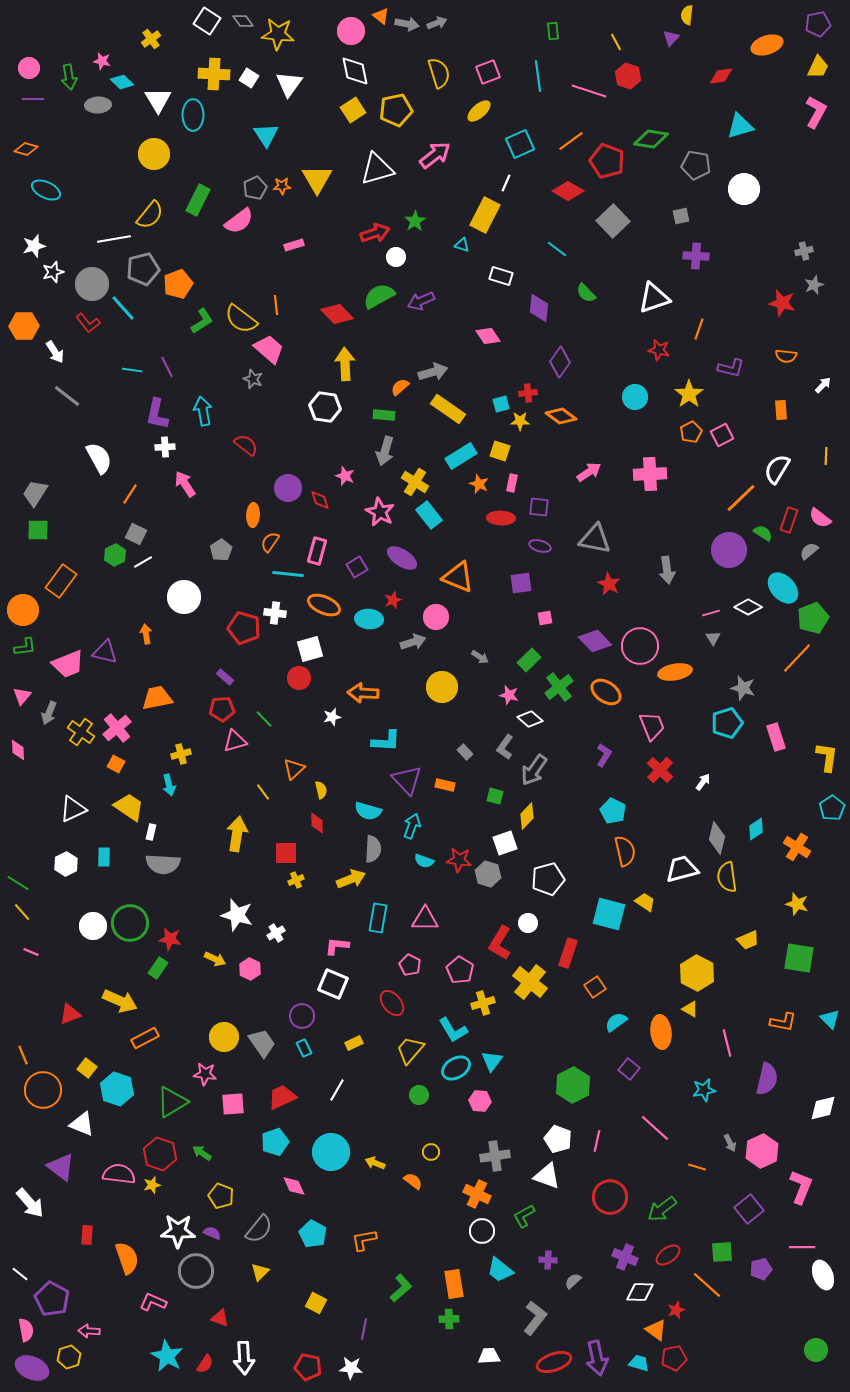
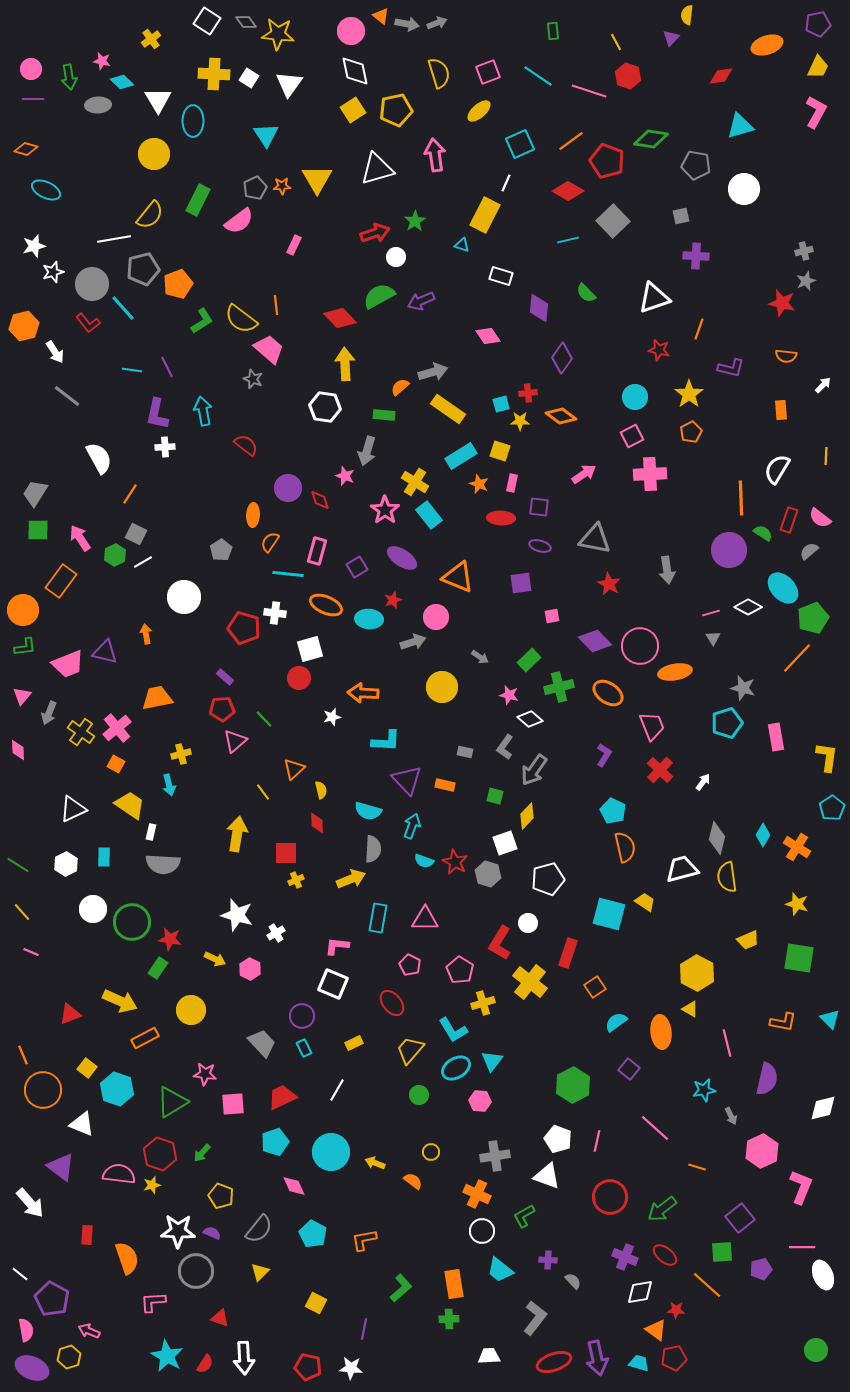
gray diamond at (243, 21): moved 3 px right, 1 px down
pink circle at (29, 68): moved 2 px right, 1 px down
cyan line at (538, 76): rotated 48 degrees counterclockwise
cyan ellipse at (193, 115): moved 6 px down
pink arrow at (435, 155): rotated 60 degrees counterclockwise
pink rectangle at (294, 245): rotated 48 degrees counterclockwise
cyan line at (557, 249): moved 11 px right, 9 px up; rotated 50 degrees counterclockwise
gray star at (814, 285): moved 8 px left, 4 px up
red diamond at (337, 314): moved 3 px right, 4 px down
orange hexagon at (24, 326): rotated 12 degrees counterclockwise
purple diamond at (560, 362): moved 2 px right, 4 px up
pink square at (722, 435): moved 90 px left, 1 px down
gray arrow at (385, 451): moved 18 px left
pink arrow at (589, 472): moved 5 px left, 2 px down
pink arrow at (185, 484): moved 105 px left, 54 px down
orange line at (741, 498): rotated 48 degrees counterclockwise
pink star at (380, 512): moved 5 px right, 2 px up; rotated 8 degrees clockwise
orange ellipse at (324, 605): moved 2 px right
pink square at (545, 618): moved 7 px right, 2 px up
green cross at (559, 687): rotated 24 degrees clockwise
orange ellipse at (606, 692): moved 2 px right, 1 px down
pink rectangle at (776, 737): rotated 8 degrees clockwise
pink triangle at (235, 741): rotated 25 degrees counterclockwise
gray rectangle at (465, 752): rotated 35 degrees counterclockwise
yellow trapezoid at (129, 807): moved 1 px right, 2 px up
cyan diamond at (756, 829): moved 7 px right, 6 px down; rotated 25 degrees counterclockwise
orange semicircle at (625, 851): moved 4 px up
red star at (459, 860): moved 4 px left, 2 px down; rotated 20 degrees clockwise
green line at (18, 883): moved 18 px up
green circle at (130, 923): moved 2 px right, 1 px up
white circle at (93, 926): moved 17 px up
yellow circle at (224, 1037): moved 33 px left, 27 px up
gray trapezoid at (262, 1043): rotated 8 degrees counterclockwise
gray arrow at (730, 1143): moved 1 px right, 27 px up
green arrow at (202, 1153): rotated 84 degrees counterclockwise
purple square at (749, 1209): moved 9 px left, 9 px down
red ellipse at (668, 1255): moved 3 px left; rotated 75 degrees clockwise
gray semicircle at (573, 1281): rotated 90 degrees clockwise
white diamond at (640, 1292): rotated 12 degrees counterclockwise
pink L-shape at (153, 1302): rotated 28 degrees counterclockwise
red star at (676, 1310): rotated 24 degrees clockwise
pink arrow at (89, 1331): rotated 20 degrees clockwise
